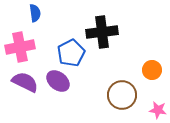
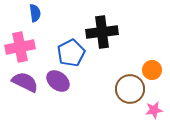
brown circle: moved 8 px right, 6 px up
pink star: moved 4 px left; rotated 18 degrees counterclockwise
